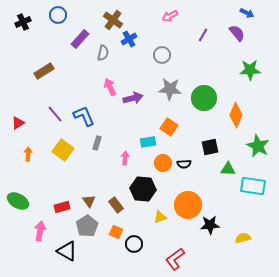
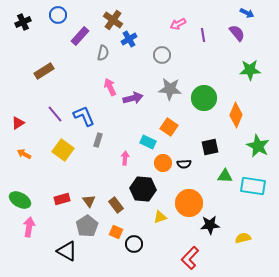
pink arrow at (170, 16): moved 8 px right, 8 px down
purple line at (203, 35): rotated 40 degrees counterclockwise
purple rectangle at (80, 39): moved 3 px up
cyan rectangle at (148, 142): rotated 35 degrees clockwise
gray rectangle at (97, 143): moved 1 px right, 3 px up
orange arrow at (28, 154): moved 4 px left; rotated 64 degrees counterclockwise
green triangle at (228, 169): moved 3 px left, 7 px down
green ellipse at (18, 201): moved 2 px right, 1 px up
orange circle at (188, 205): moved 1 px right, 2 px up
red rectangle at (62, 207): moved 8 px up
pink arrow at (40, 231): moved 11 px left, 4 px up
red L-shape at (175, 259): moved 15 px right, 1 px up; rotated 10 degrees counterclockwise
